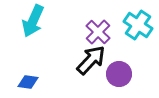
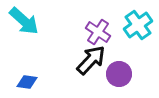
cyan arrow: moved 9 px left; rotated 72 degrees counterclockwise
cyan cross: rotated 20 degrees clockwise
purple cross: rotated 10 degrees counterclockwise
blue diamond: moved 1 px left
